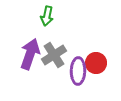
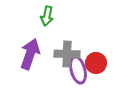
gray cross: moved 13 px right, 1 px up; rotated 35 degrees clockwise
purple ellipse: moved 1 px up; rotated 16 degrees counterclockwise
